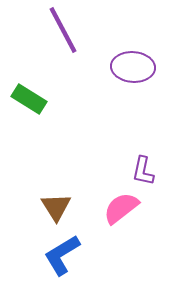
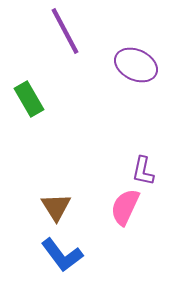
purple line: moved 2 px right, 1 px down
purple ellipse: moved 3 px right, 2 px up; rotated 21 degrees clockwise
green rectangle: rotated 28 degrees clockwise
pink semicircle: moved 4 px right, 1 px up; rotated 27 degrees counterclockwise
blue L-shape: rotated 96 degrees counterclockwise
